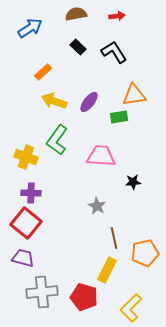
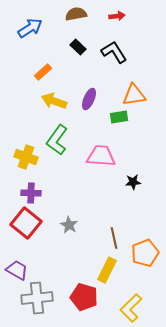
purple ellipse: moved 3 px up; rotated 15 degrees counterclockwise
gray star: moved 28 px left, 19 px down
orange pentagon: rotated 8 degrees counterclockwise
purple trapezoid: moved 6 px left, 12 px down; rotated 15 degrees clockwise
gray cross: moved 5 px left, 6 px down
